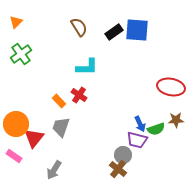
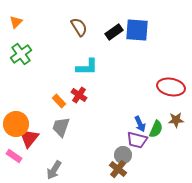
green semicircle: rotated 48 degrees counterclockwise
red triangle: moved 5 px left
